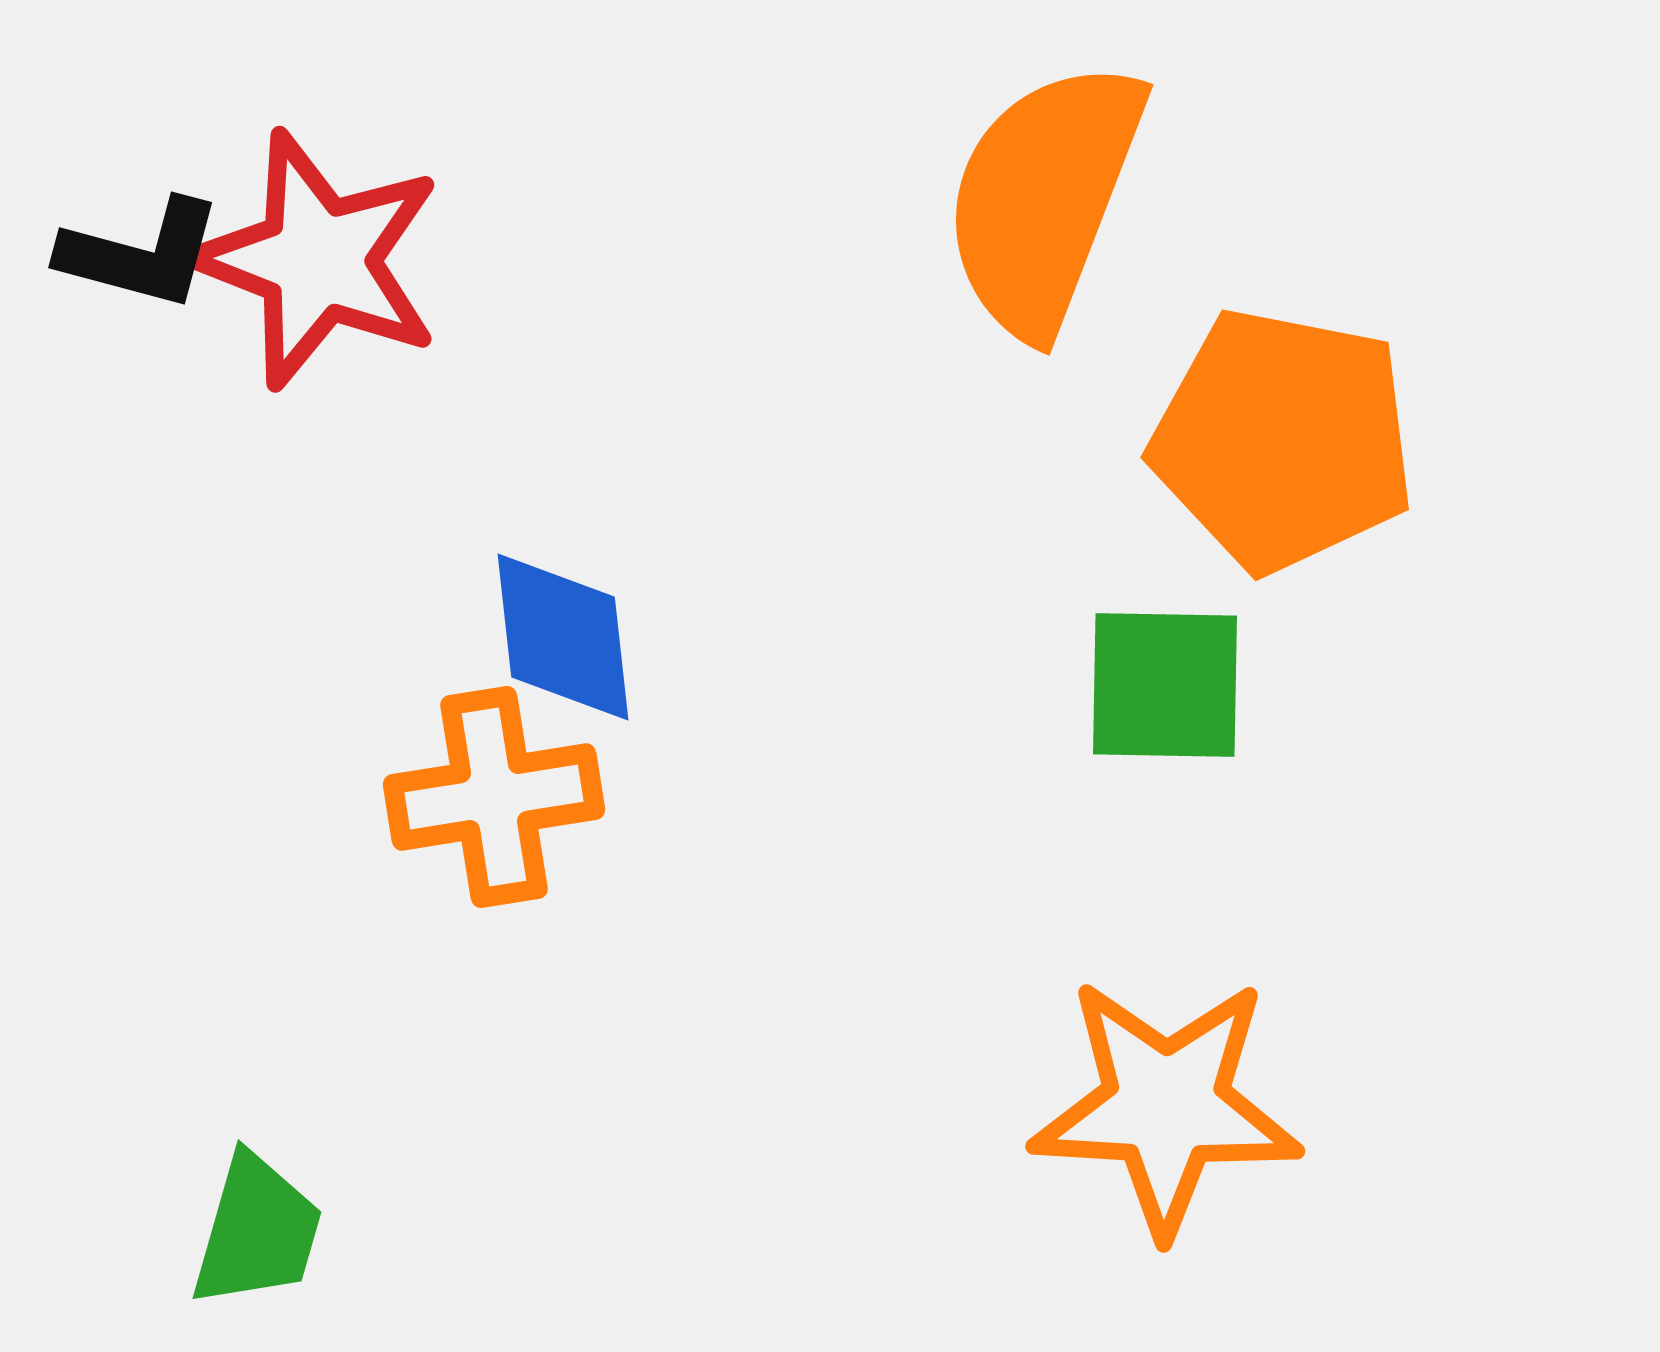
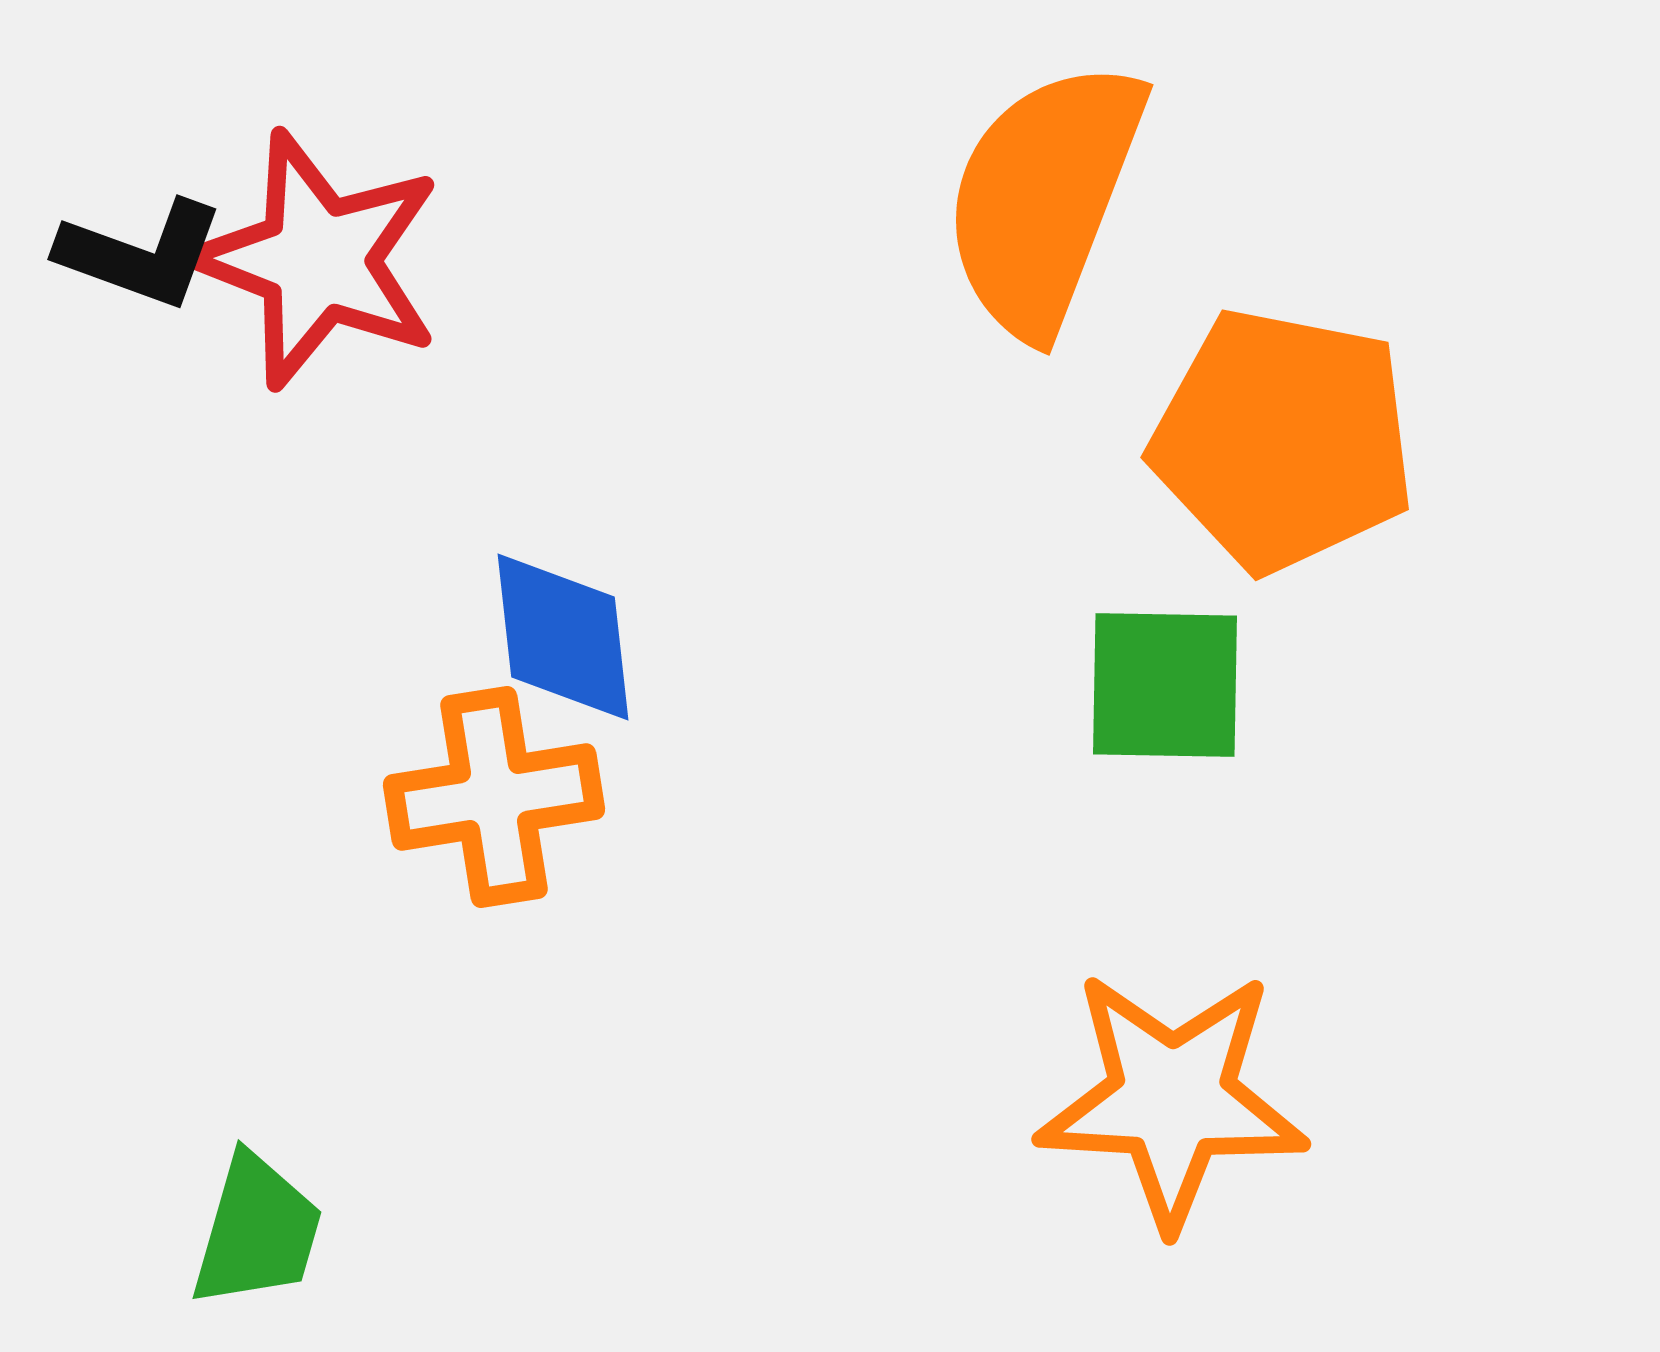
black L-shape: rotated 5 degrees clockwise
orange star: moved 6 px right, 7 px up
